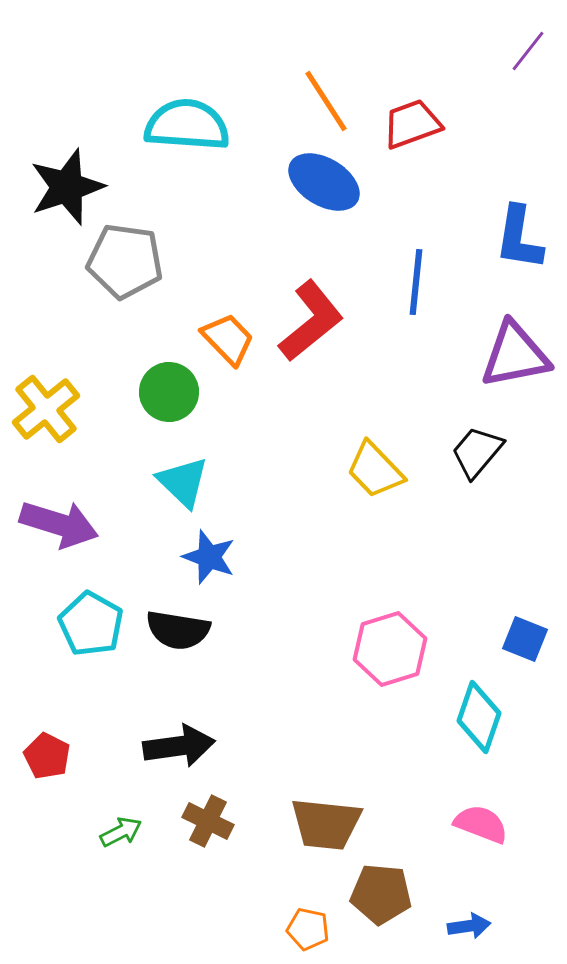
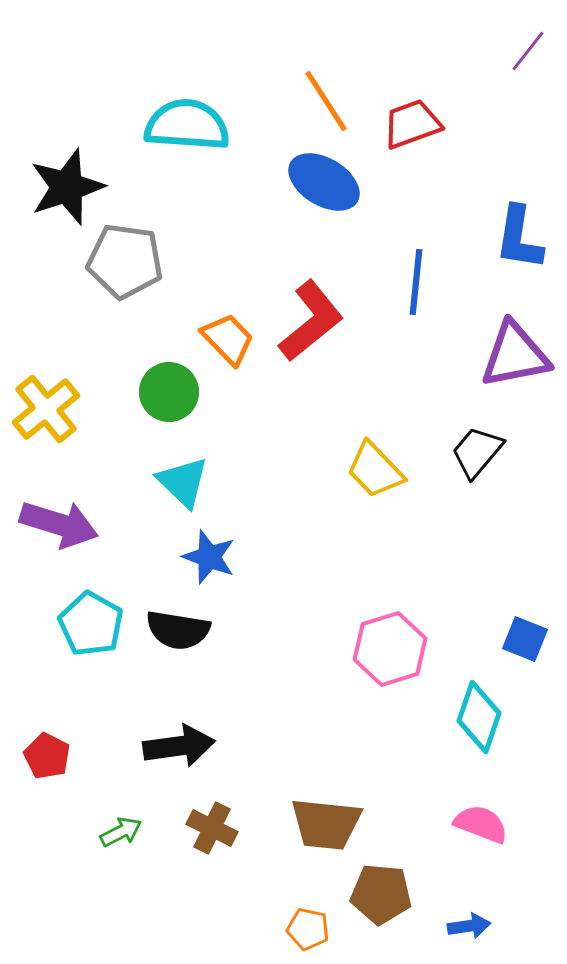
brown cross: moved 4 px right, 7 px down
